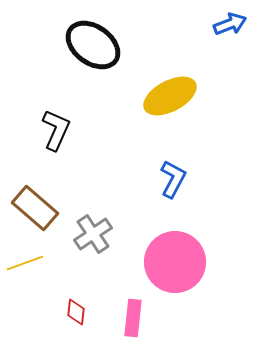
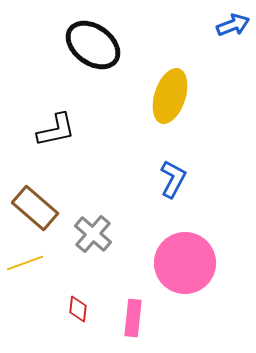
blue arrow: moved 3 px right, 1 px down
yellow ellipse: rotated 44 degrees counterclockwise
black L-shape: rotated 54 degrees clockwise
gray cross: rotated 15 degrees counterclockwise
pink circle: moved 10 px right, 1 px down
red diamond: moved 2 px right, 3 px up
